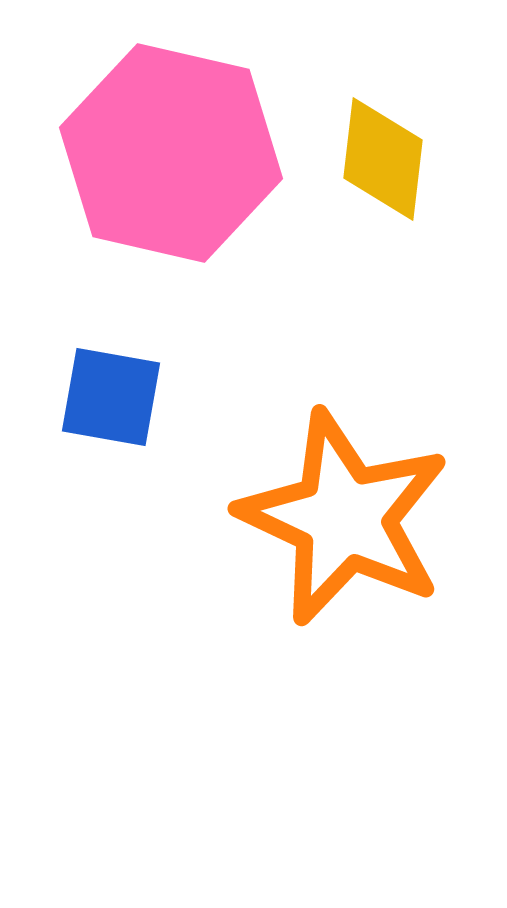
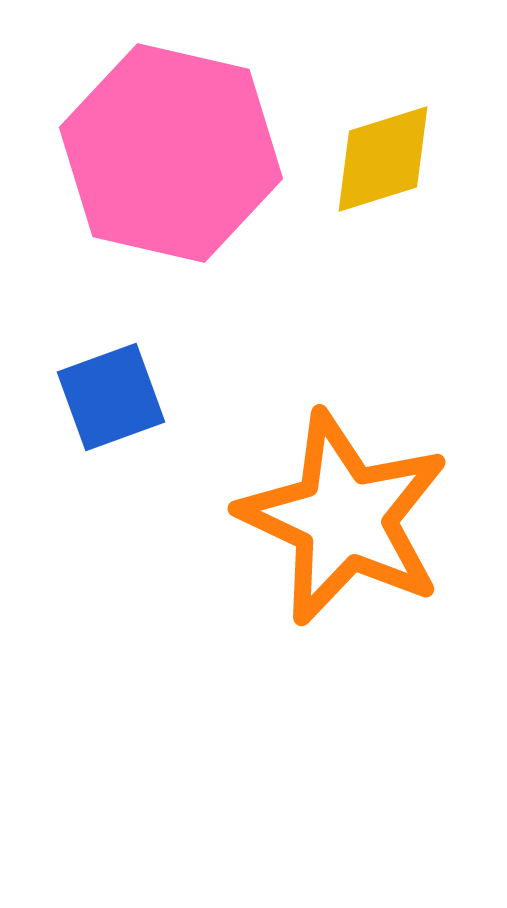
yellow diamond: rotated 66 degrees clockwise
blue square: rotated 30 degrees counterclockwise
